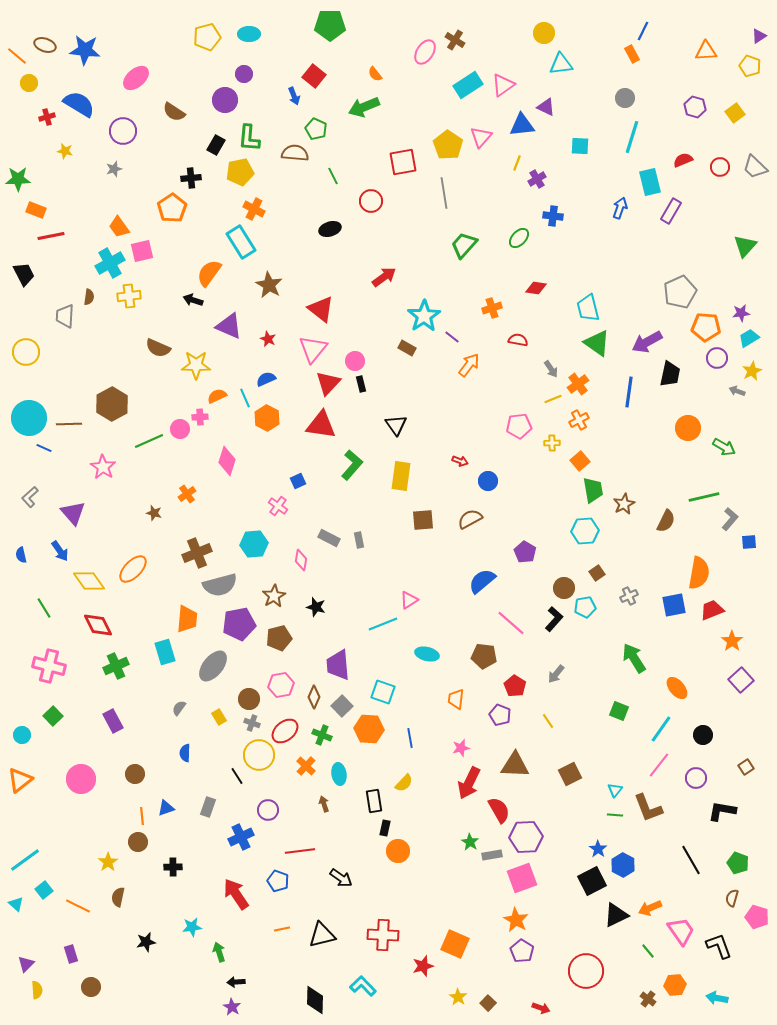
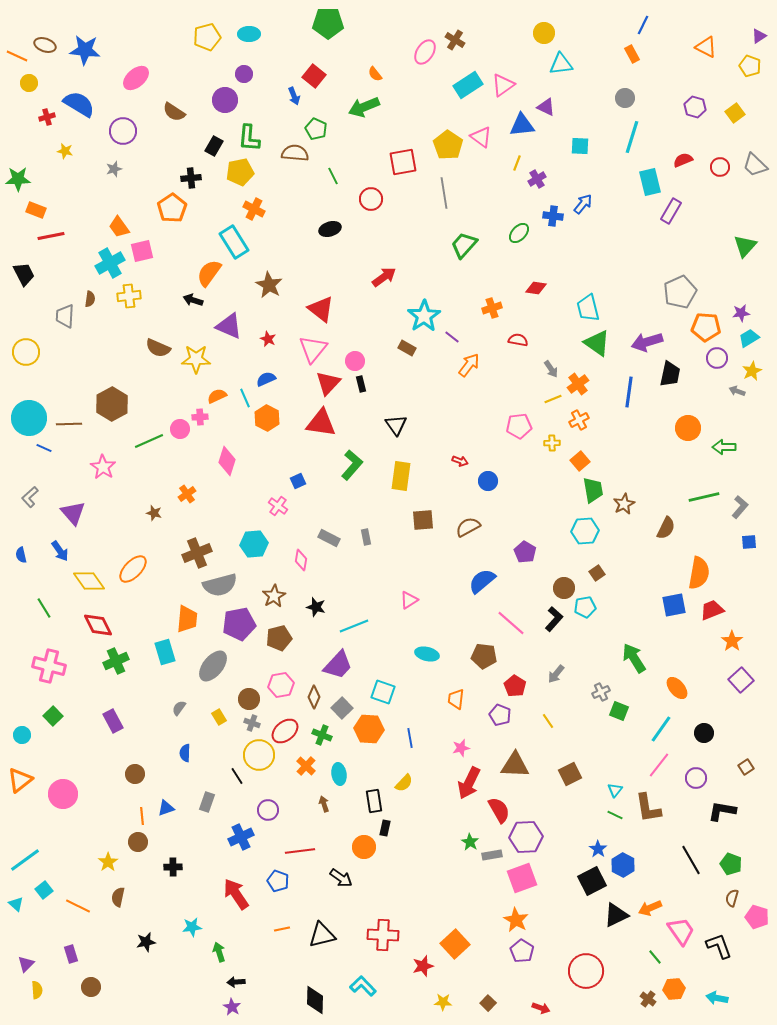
green pentagon at (330, 25): moved 2 px left, 2 px up
blue line at (643, 31): moved 6 px up
orange triangle at (706, 51): moved 4 px up; rotated 30 degrees clockwise
orange line at (17, 56): rotated 15 degrees counterclockwise
pink triangle at (481, 137): rotated 35 degrees counterclockwise
black rectangle at (216, 145): moved 2 px left, 1 px down
gray trapezoid at (755, 167): moved 2 px up
red circle at (371, 201): moved 2 px up
blue arrow at (620, 208): moved 37 px left, 4 px up; rotated 20 degrees clockwise
green ellipse at (519, 238): moved 5 px up
cyan rectangle at (241, 242): moved 7 px left
brown semicircle at (89, 297): moved 1 px right, 2 px down
purple arrow at (647, 342): rotated 12 degrees clockwise
yellow star at (196, 365): moved 6 px up
red triangle at (321, 425): moved 2 px up
green arrow at (724, 447): rotated 150 degrees clockwise
brown semicircle at (470, 519): moved 2 px left, 8 px down
gray L-shape at (730, 519): moved 10 px right, 12 px up
brown semicircle at (666, 521): moved 7 px down
gray rectangle at (359, 540): moved 7 px right, 3 px up
gray cross at (629, 596): moved 28 px left, 96 px down
cyan line at (383, 624): moved 29 px left, 2 px down
purple trapezoid at (338, 665): rotated 132 degrees counterclockwise
green cross at (116, 666): moved 5 px up
gray square at (342, 706): moved 2 px down
black circle at (703, 735): moved 1 px right, 2 px up
pink circle at (81, 779): moved 18 px left, 15 px down
gray rectangle at (208, 807): moved 1 px left, 5 px up
brown L-shape at (648, 808): rotated 12 degrees clockwise
green line at (615, 815): rotated 21 degrees clockwise
orange circle at (398, 851): moved 34 px left, 4 px up
green pentagon at (738, 863): moved 7 px left, 1 px down
orange square at (455, 944): rotated 24 degrees clockwise
green line at (648, 951): moved 7 px right, 6 px down
orange hexagon at (675, 985): moved 1 px left, 4 px down
yellow star at (458, 997): moved 15 px left, 5 px down; rotated 30 degrees counterclockwise
